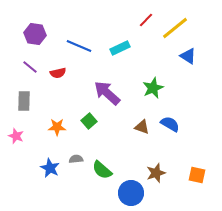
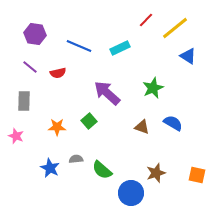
blue semicircle: moved 3 px right, 1 px up
